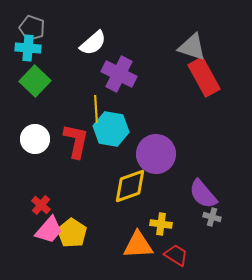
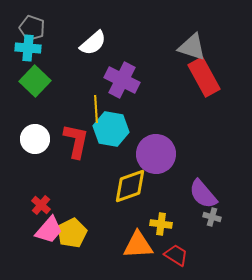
purple cross: moved 3 px right, 6 px down
yellow pentagon: rotated 12 degrees clockwise
